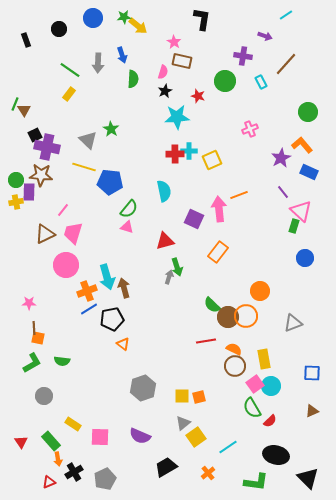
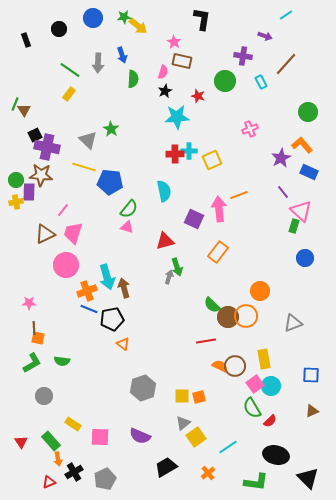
blue line at (89, 309): rotated 54 degrees clockwise
orange semicircle at (234, 349): moved 14 px left, 17 px down
blue square at (312, 373): moved 1 px left, 2 px down
